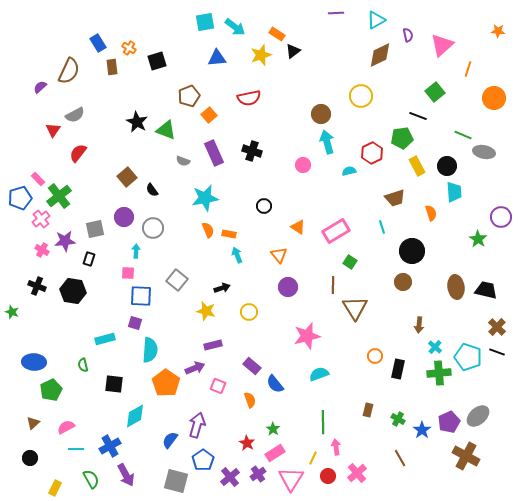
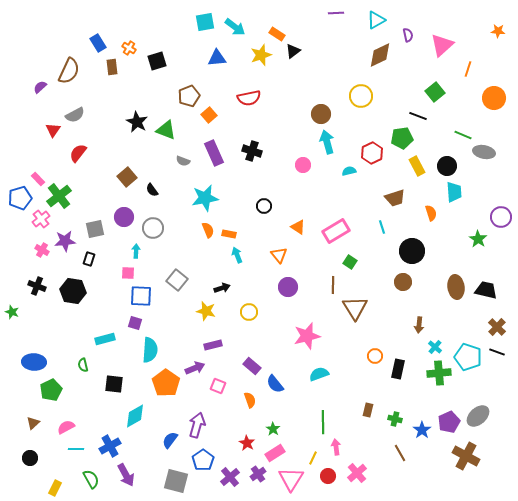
green cross at (398, 419): moved 3 px left; rotated 16 degrees counterclockwise
brown line at (400, 458): moved 5 px up
